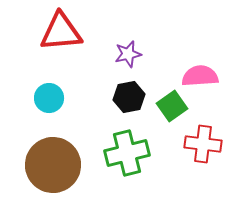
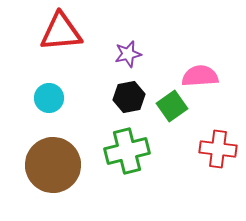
red cross: moved 15 px right, 5 px down
green cross: moved 2 px up
